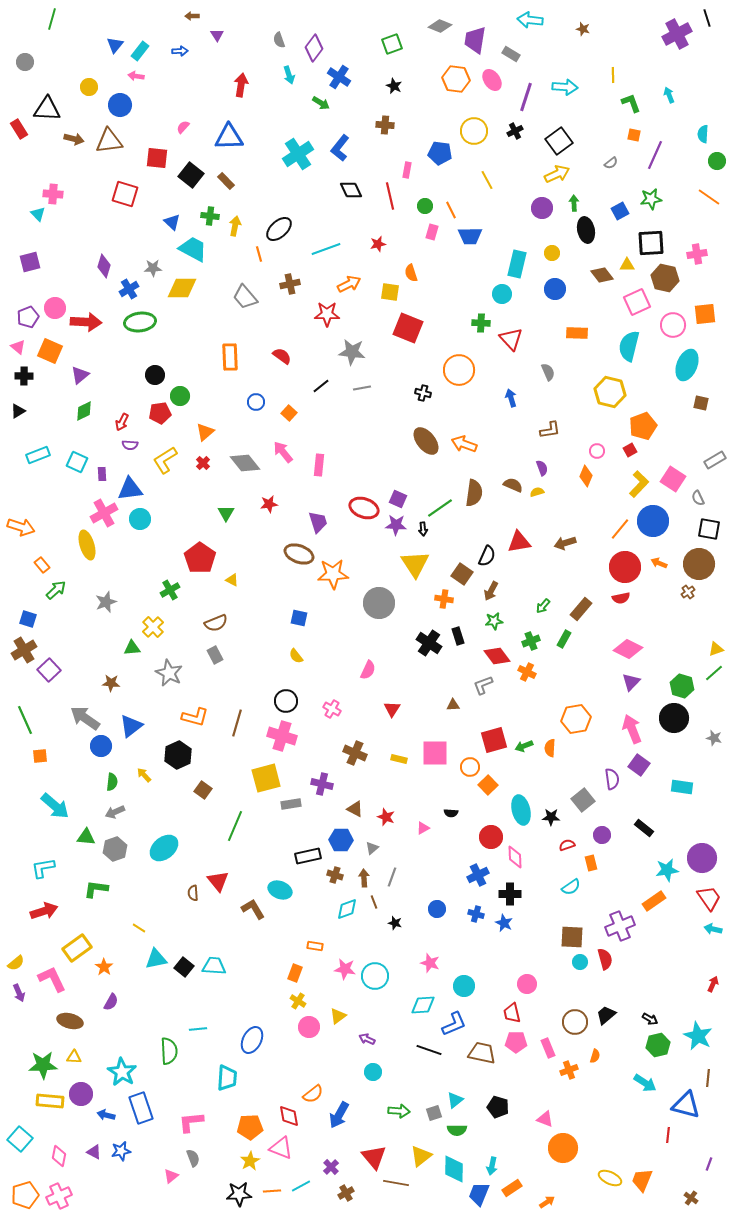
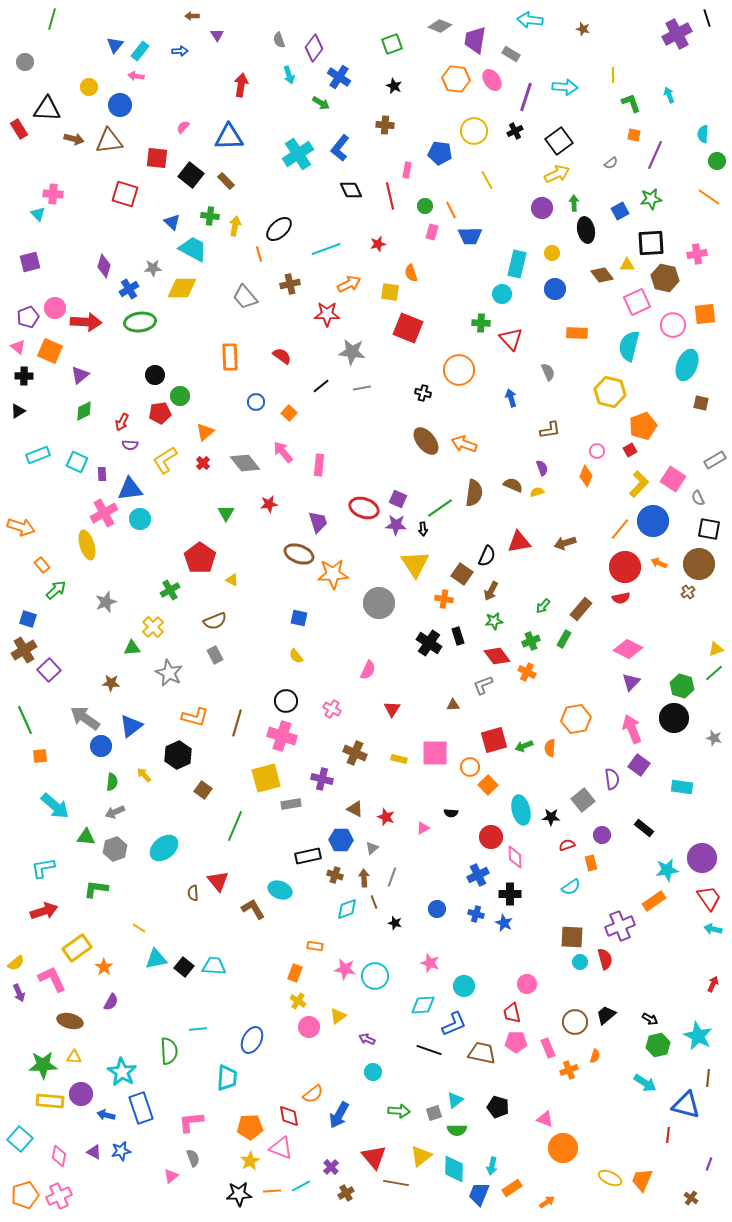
brown semicircle at (216, 623): moved 1 px left, 2 px up
purple cross at (322, 784): moved 5 px up
